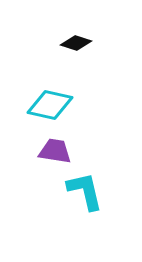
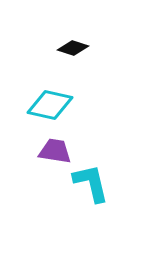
black diamond: moved 3 px left, 5 px down
cyan L-shape: moved 6 px right, 8 px up
